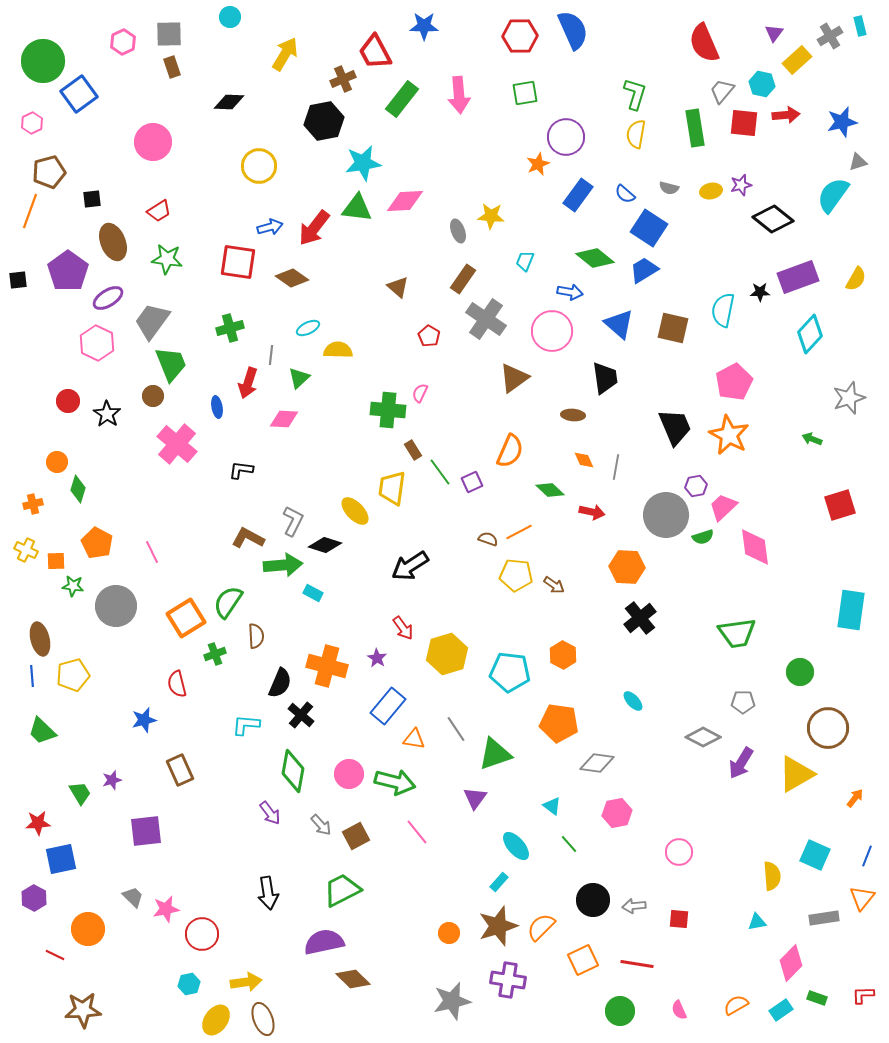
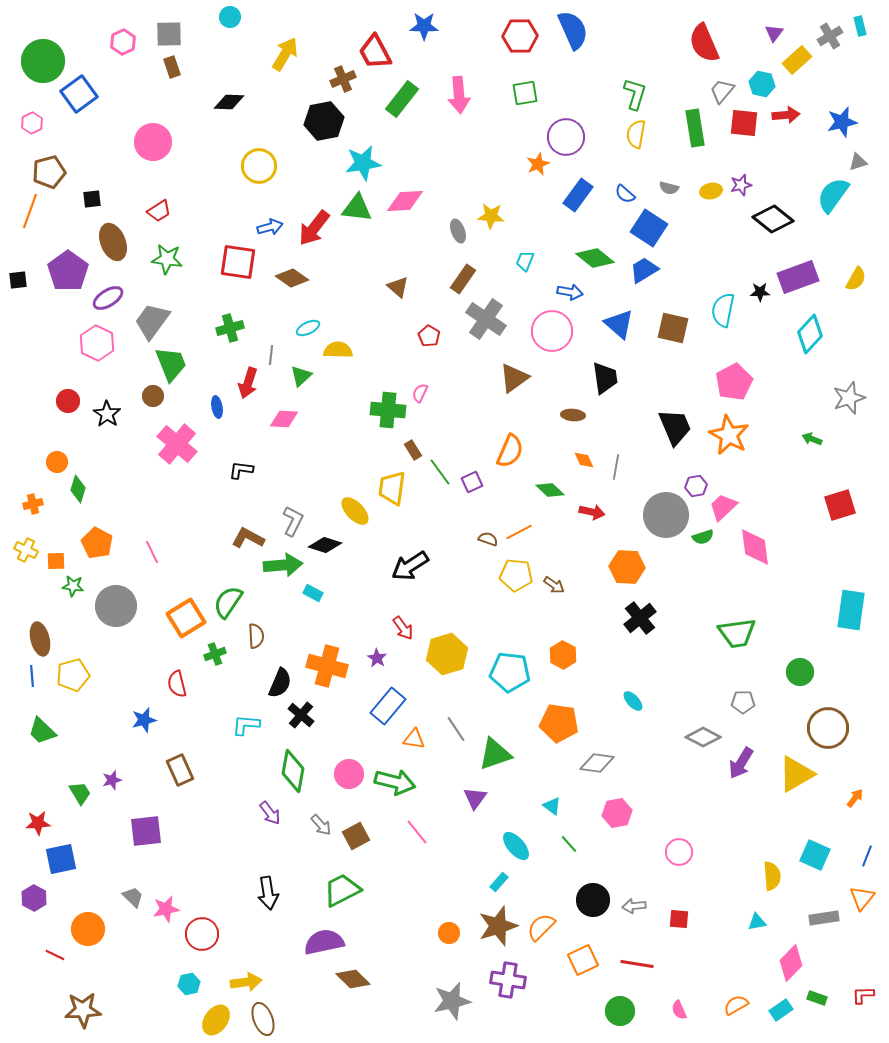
green triangle at (299, 378): moved 2 px right, 2 px up
